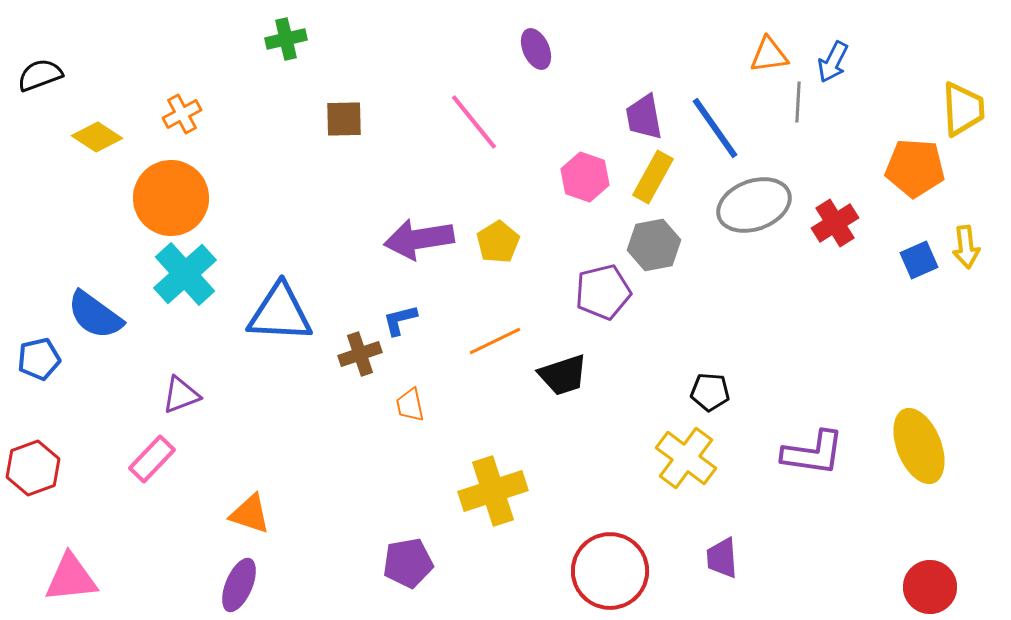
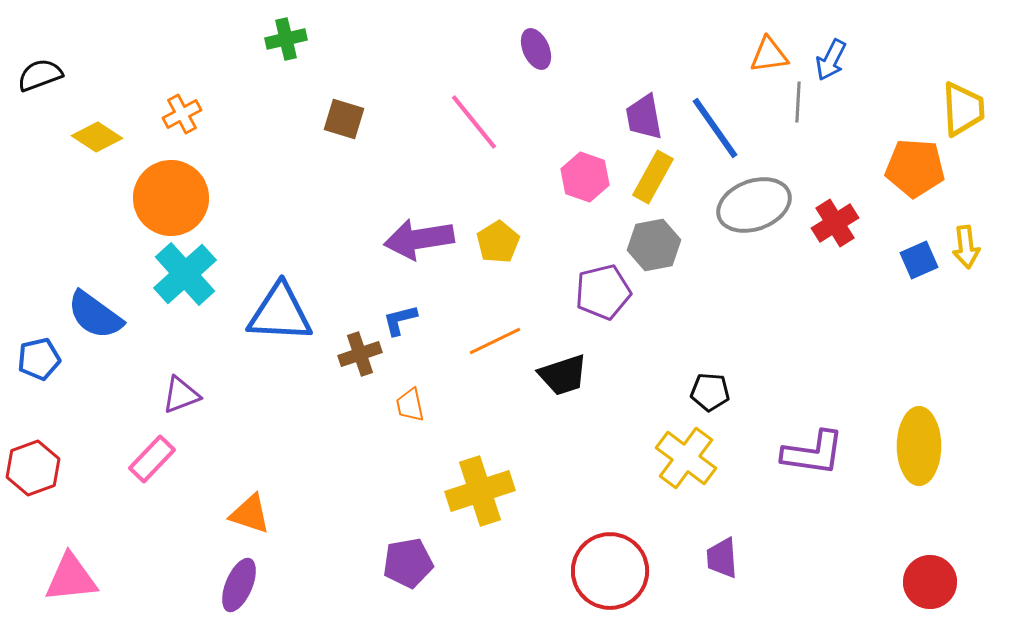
blue arrow at (833, 62): moved 2 px left, 2 px up
brown square at (344, 119): rotated 18 degrees clockwise
yellow ellipse at (919, 446): rotated 22 degrees clockwise
yellow cross at (493, 491): moved 13 px left
red circle at (930, 587): moved 5 px up
